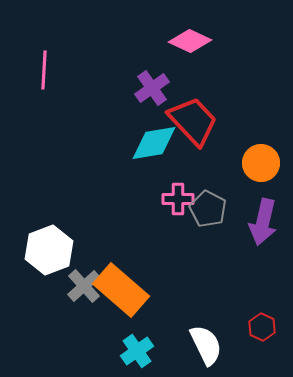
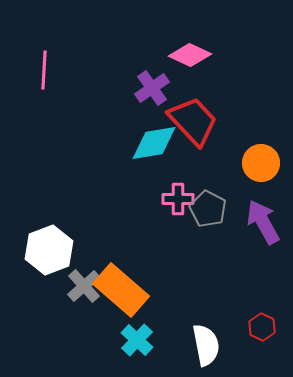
pink diamond: moved 14 px down
purple arrow: rotated 138 degrees clockwise
white semicircle: rotated 15 degrees clockwise
cyan cross: moved 11 px up; rotated 12 degrees counterclockwise
